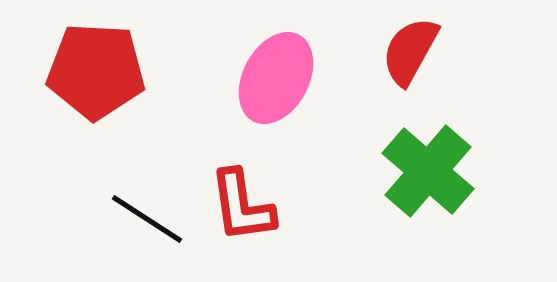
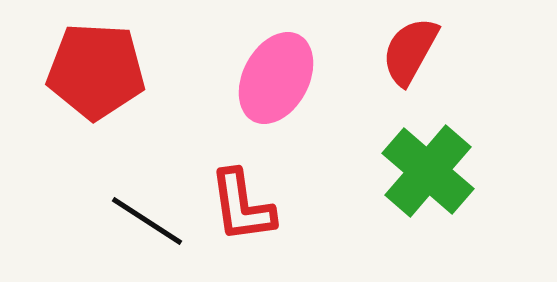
black line: moved 2 px down
